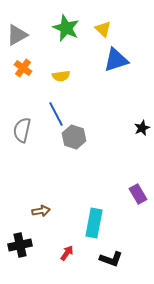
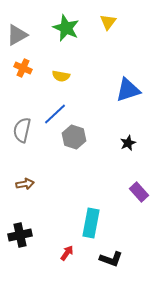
yellow triangle: moved 5 px right, 7 px up; rotated 24 degrees clockwise
blue triangle: moved 12 px right, 30 px down
orange cross: rotated 12 degrees counterclockwise
yellow semicircle: rotated 18 degrees clockwise
blue line: moved 1 px left; rotated 75 degrees clockwise
black star: moved 14 px left, 15 px down
purple rectangle: moved 1 px right, 2 px up; rotated 12 degrees counterclockwise
brown arrow: moved 16 px left, 27 px up
cyan rectangle: moved 3 px left
black cross: moved 10 px up
